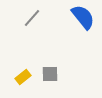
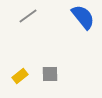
gray line: moved 4 px left, 2 px up; rotated 12 degrees clockwise
yellow rectangle: moved 3 px left, 1 px up
